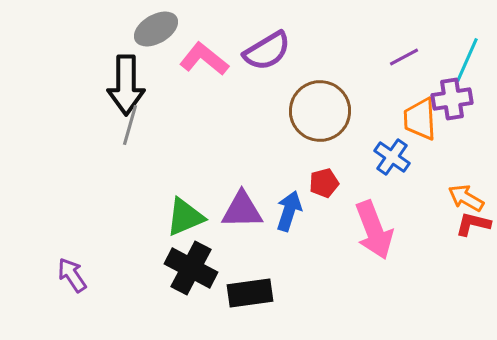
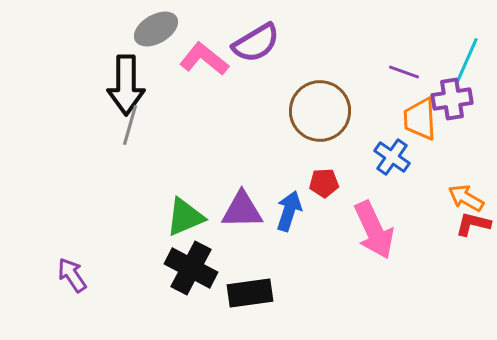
purple semicircle: moved 11 px left, 8 px up
purple line: moved 15 px down; rotated 48 degrees clockwise
red pentagon: rotated 12 degrees clockwise
pink arrow: rotated 4 degrees counterclockwise
